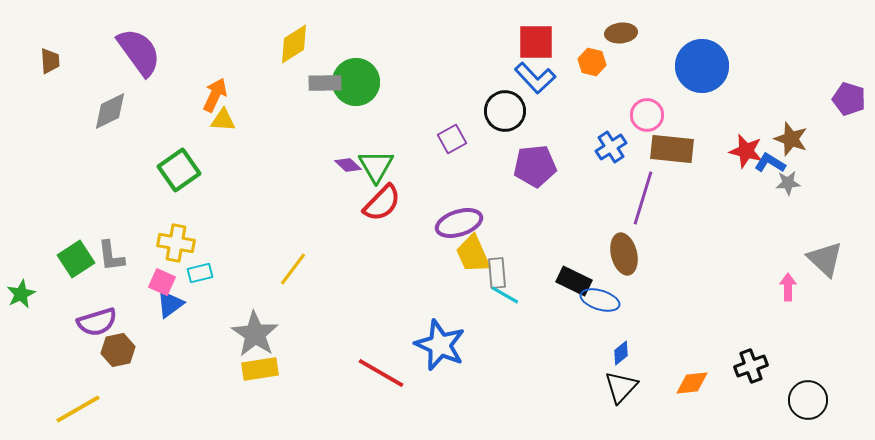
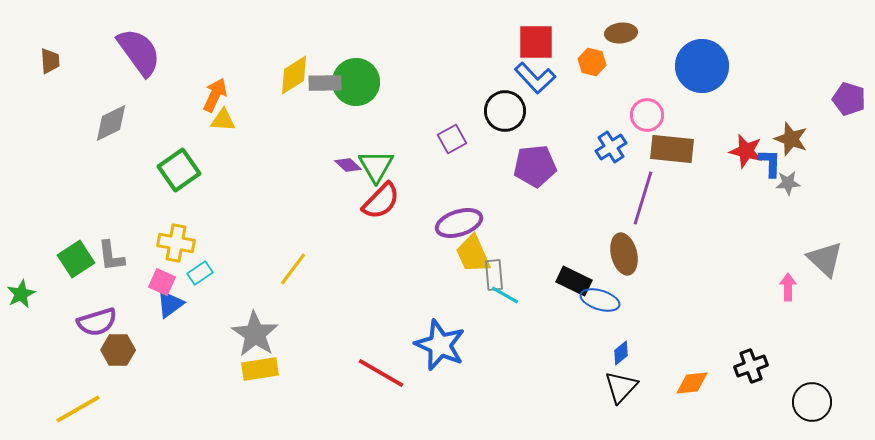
yellow diamond at (294, 44): moved 31 px down
gray diamond at (110, 111): moved 1 px right, 12 px down
blue L-shape at (770, 163): rotated 60 degrees clockwise
red semicircle at (382, 203): moved 1 px left, 2 px up
cyan rectangle at (200, 273): rotated 20 degrees counterclockwise
gray rectangle at (497, 273): moved 3 px left, 2 px down
brown hexagon at (118, 350): rotated 12 degrees clockwise
black circle at (808, 400): moved 4 px right, 2 px down
